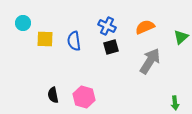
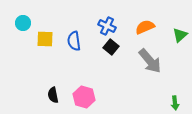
green triangle: moved 1 px left, 2 px up
black square: rotated 35 degrees counterclockwise
gray arrow: rotated 108 degrees clockwise
